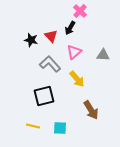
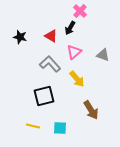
red triangle: rotated 16 degrees counterclockwise
black star: moved 11 px left, 3 px up
gray triangle: rotated 16 degrees clockwise
